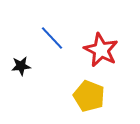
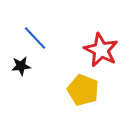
blue line: moved 17 px left
yellow pentagon: moved 6 px left, 6 px up
